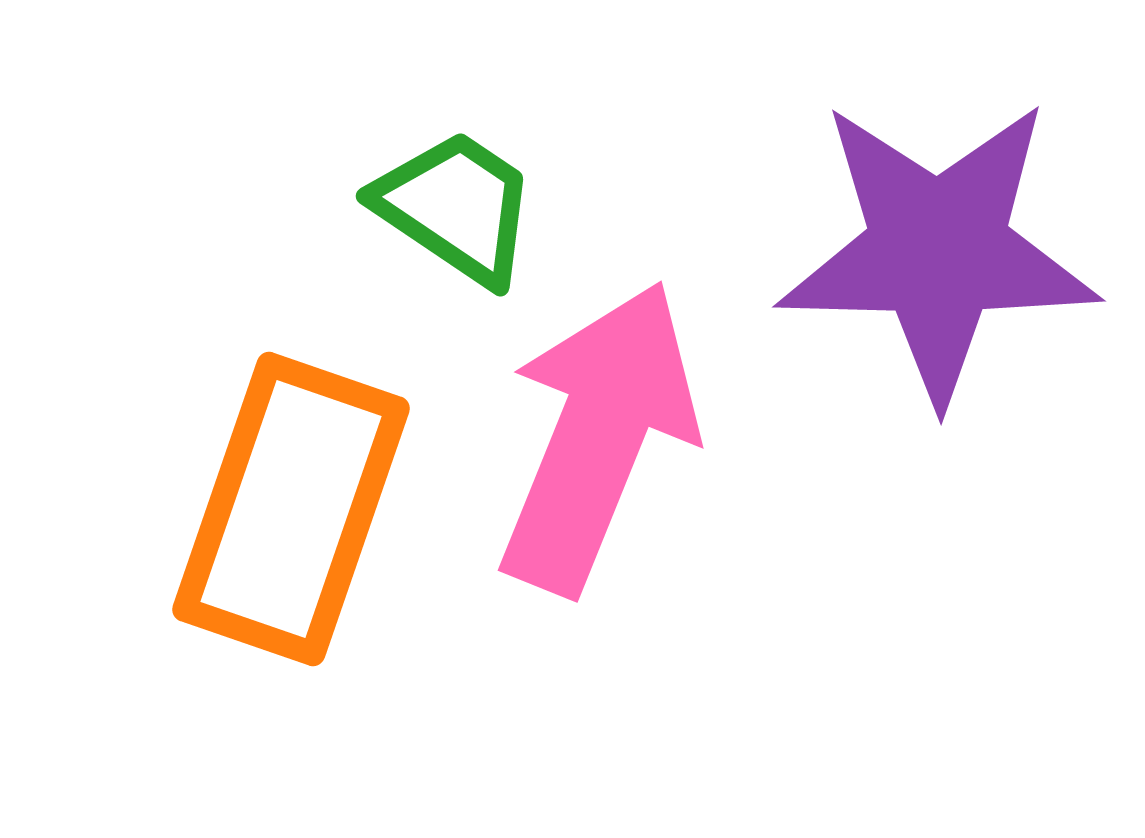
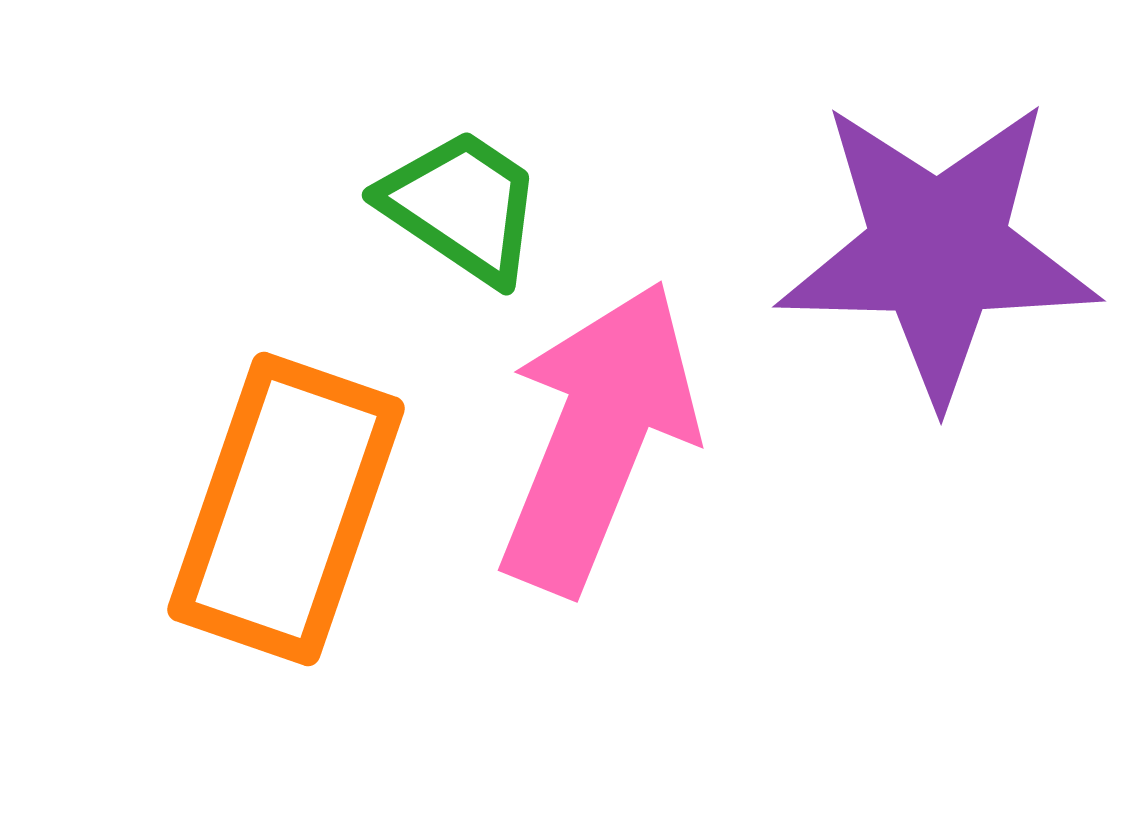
green trapezoid: moved 6 px right, 1 px up
orange rectangle: moved 5 px left
